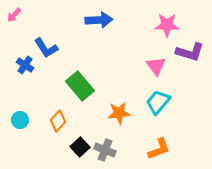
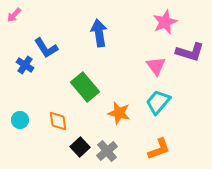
blue arrow: moved 13 px down; rotated 96 degrees counterclockwise
pink star: moved 2 px left, 3 px up; rotated 25 degrees counterclockwise
green rectangle: moved 5 px right, 1 px down
orange star: rotated 20 degrees clockwise
orange diamond: rotated 50 degrees counterclockwise
gray cross: moved 2 px right, 1 px down; rotated 30 degrees clockwise
